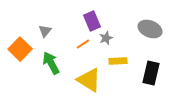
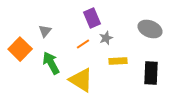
purple rectangle: moved 3 px up
black rectangle: rotated 10 degrees counterclockwise
yellow triangle: moved 8 px left
